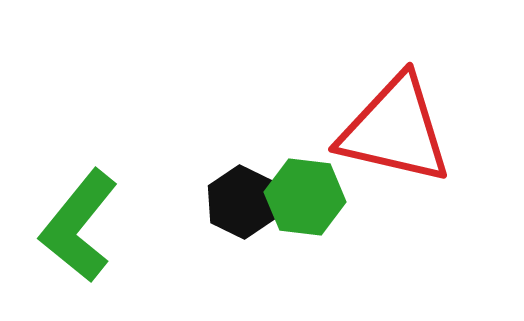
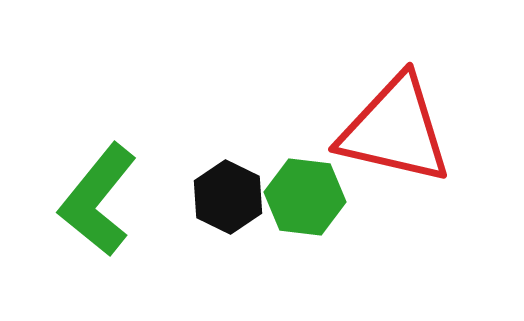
black hexagon: moved 14 px left, 5 px up
green L-shape: moved 19 px right, 26 px up
